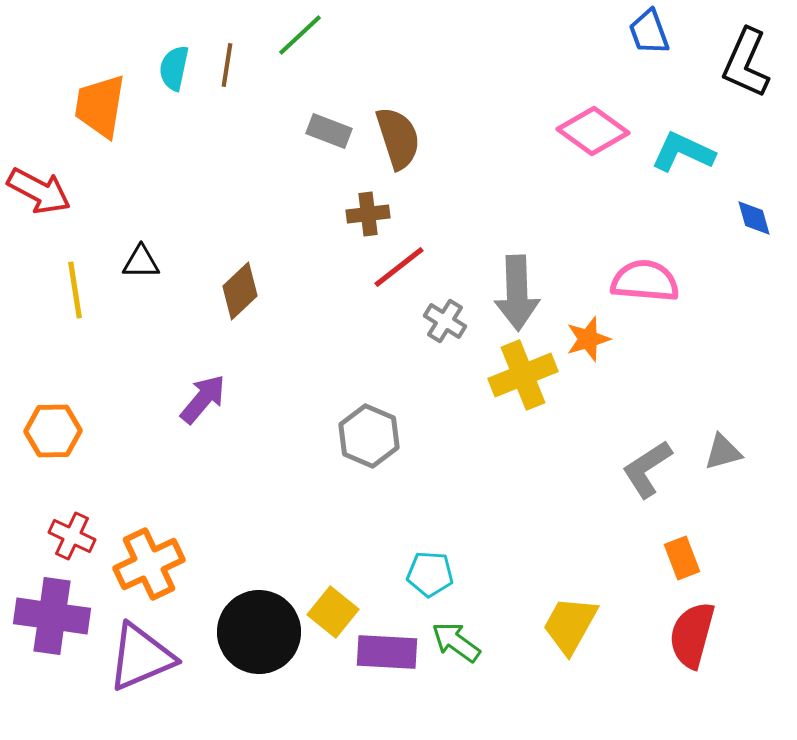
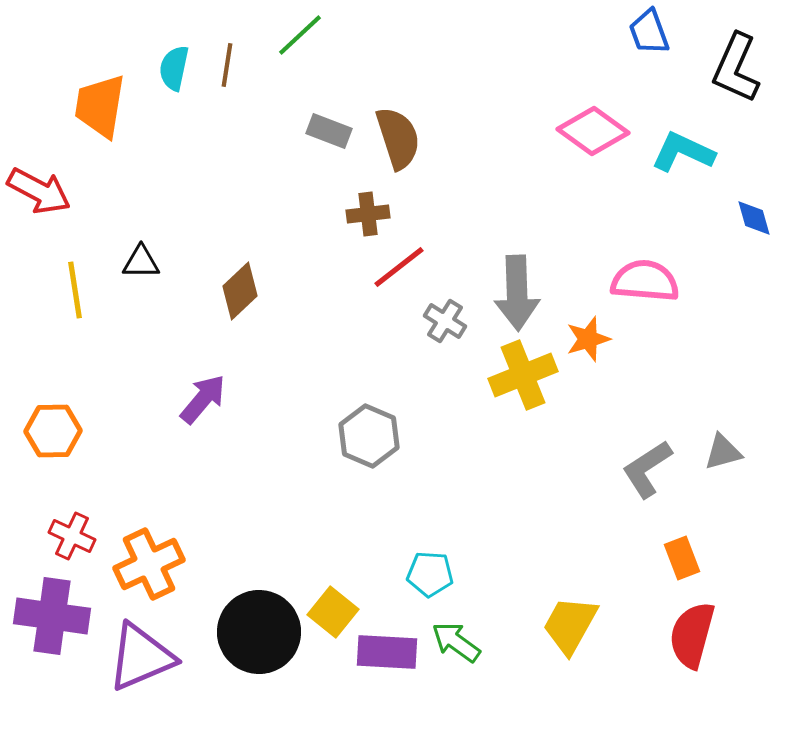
black L-shape: moved 10 px left, 5 px down
